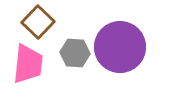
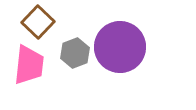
gray hexagon: rotated 24 degrees counterclockwise
pink trapezoid: moved 1 px right, 1 px down
